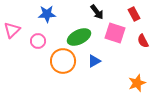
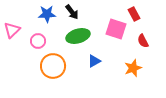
black arrow: moved 25 px left
pink square: moved 1 px right, 4 px up
green ellipse: moved 1 px left, 1 px up; rotated 10 degrees clockwise
orange circle: moved 10 px left, 5 px down
orange star: moved 4 px left, 15 px up
